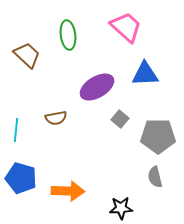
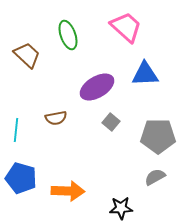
green ellipse: rotated 12 degrees counterclockwise
gray square: moved 9 px left, 3 px down
gray semicircle: rotated 75 degrees clockwise
